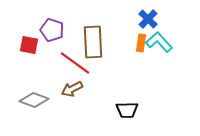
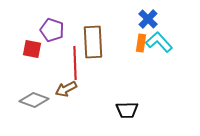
red square: moved 3 px right, 4 px down
red line: rotated 52 degrees clockwise
brown arrow: moved 6 px left
